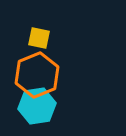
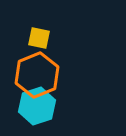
cyan hexagon: rotated 9 degrees counterclockwise
